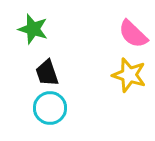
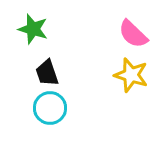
yellow star: moved 2 px right
